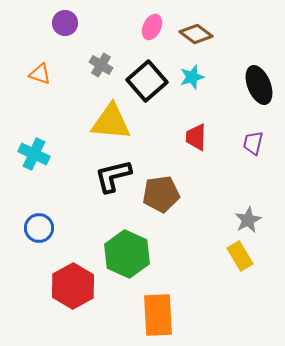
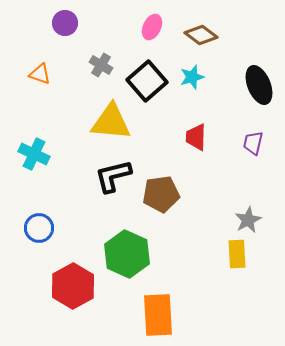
brown diamond: moved 5 px right, 1 px down
yellow rectangle: moved 3 px left, 2 px up; rotated 28 degrees clockwise
